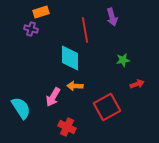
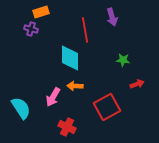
green star: rotated 16 degrees clockwise
